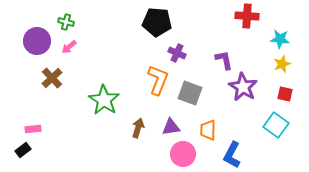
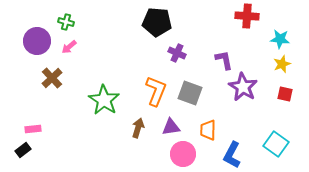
orange L-shape: moved 2 px left, 11 px down
cyan square: moved 19 px down
